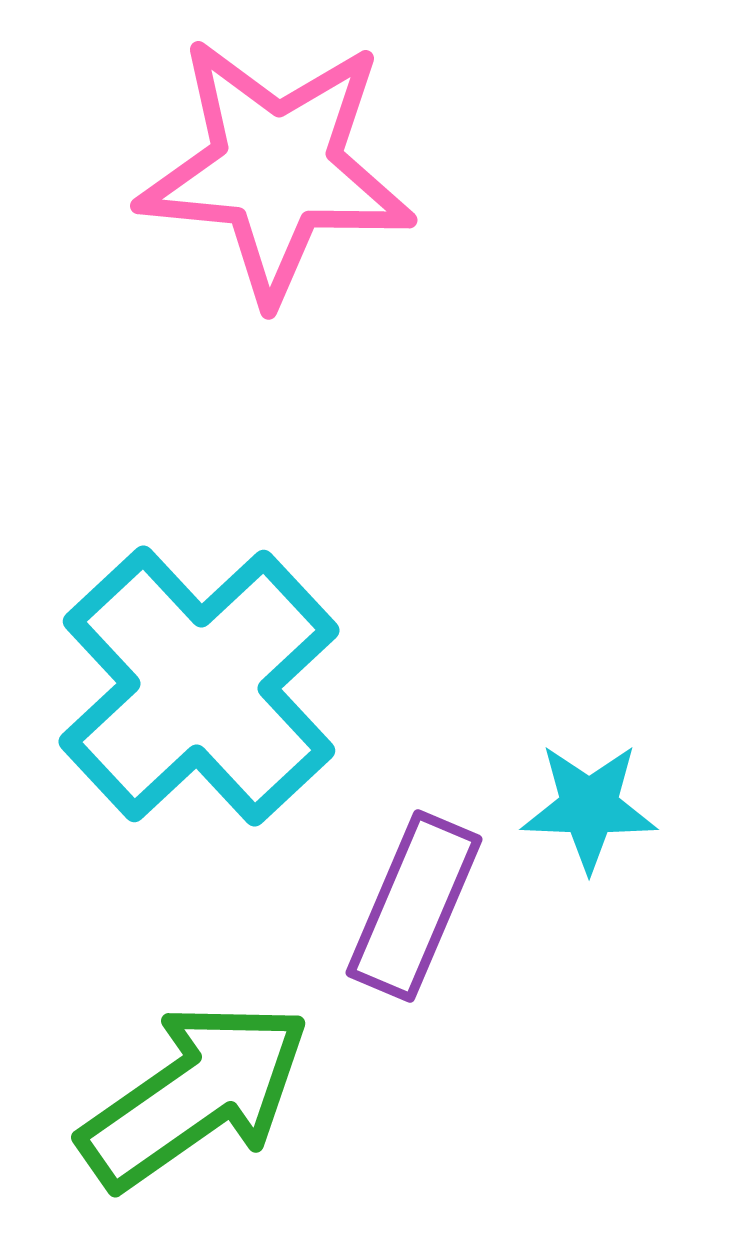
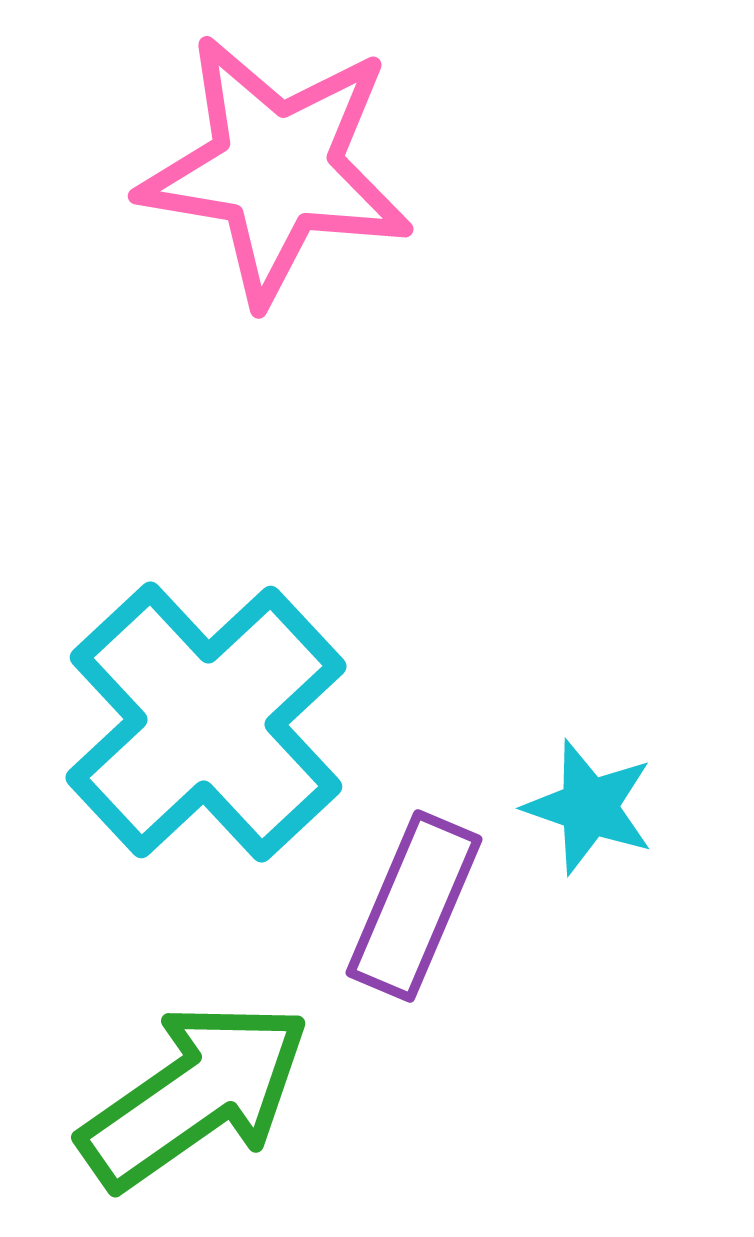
pink star: rotated 4 degrees clockwise
cyan cross: moved 7 px right, 36 px down
cyan star: rotated 17 degrees clockwise
